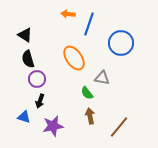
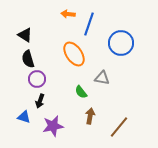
orange ellipse: moved 4 px up
green semicircle: moved 6 px left, 1 px up
brown arrow: rotated 21 degrees clockwise
